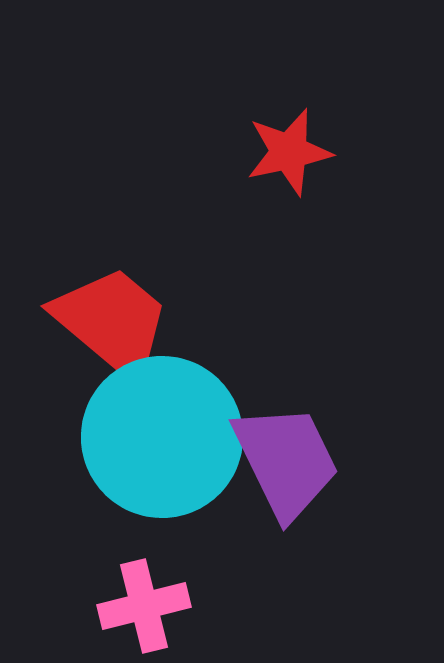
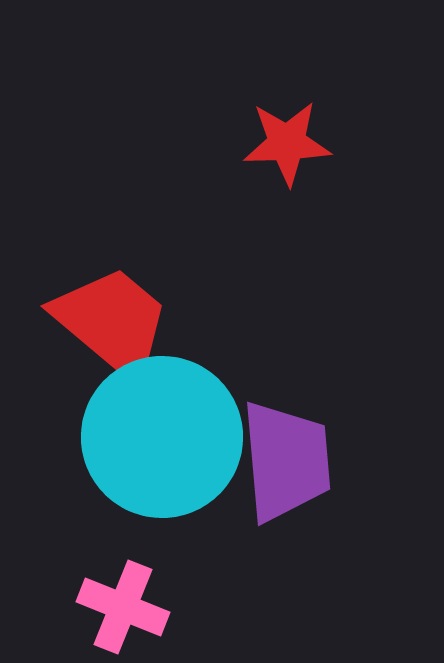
red star: moved 2 px left, 9 px up; rotated 10 degrees clockwise
purple trapezoid: rotated 21 degrees clockwise
pink cross: moved 21 px left, 1 px down; rotated 36 degrees clockwise
